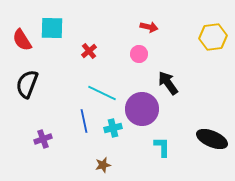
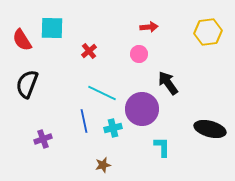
red arrow: rotated 18 degrees counterclockwise
yellow hexagon: moved 5 px left, 5 px up
black ellipse: moved 2 px left, 10 px up; rotated 8 degrees counterclockwise
